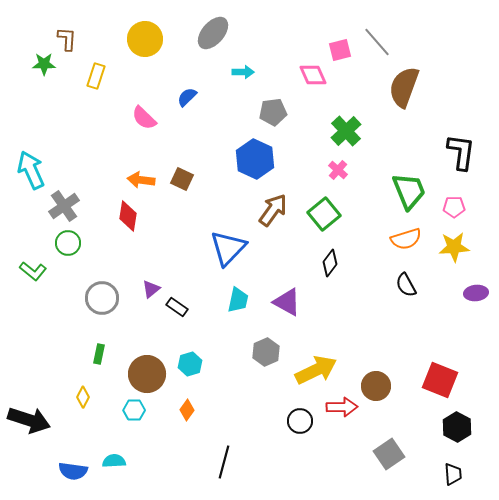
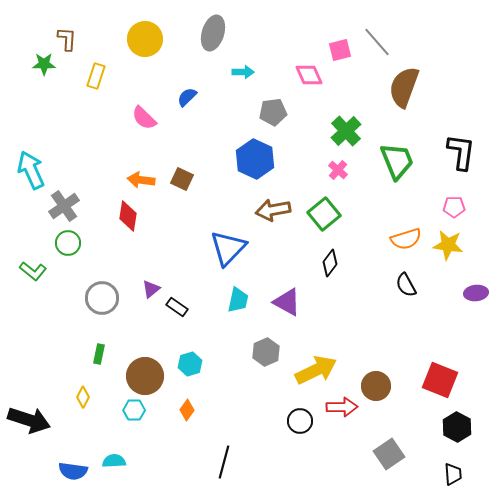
gray ellipse at (213, 33): rotated 24 degrees counterclockwise
pink diamond at (313, 75): moved 4 px left
green trapezoid at (409, 191): moved 12 px left, 30 px up
brown arrow at (273, 210): rotated 136 degrees counterclockwise
yellow star at (454, 247): moved 6 px left, 2 px up; rotated 12 degrees clockwise
brown circle at (147, 374): moved 2 px left, 2 px down
